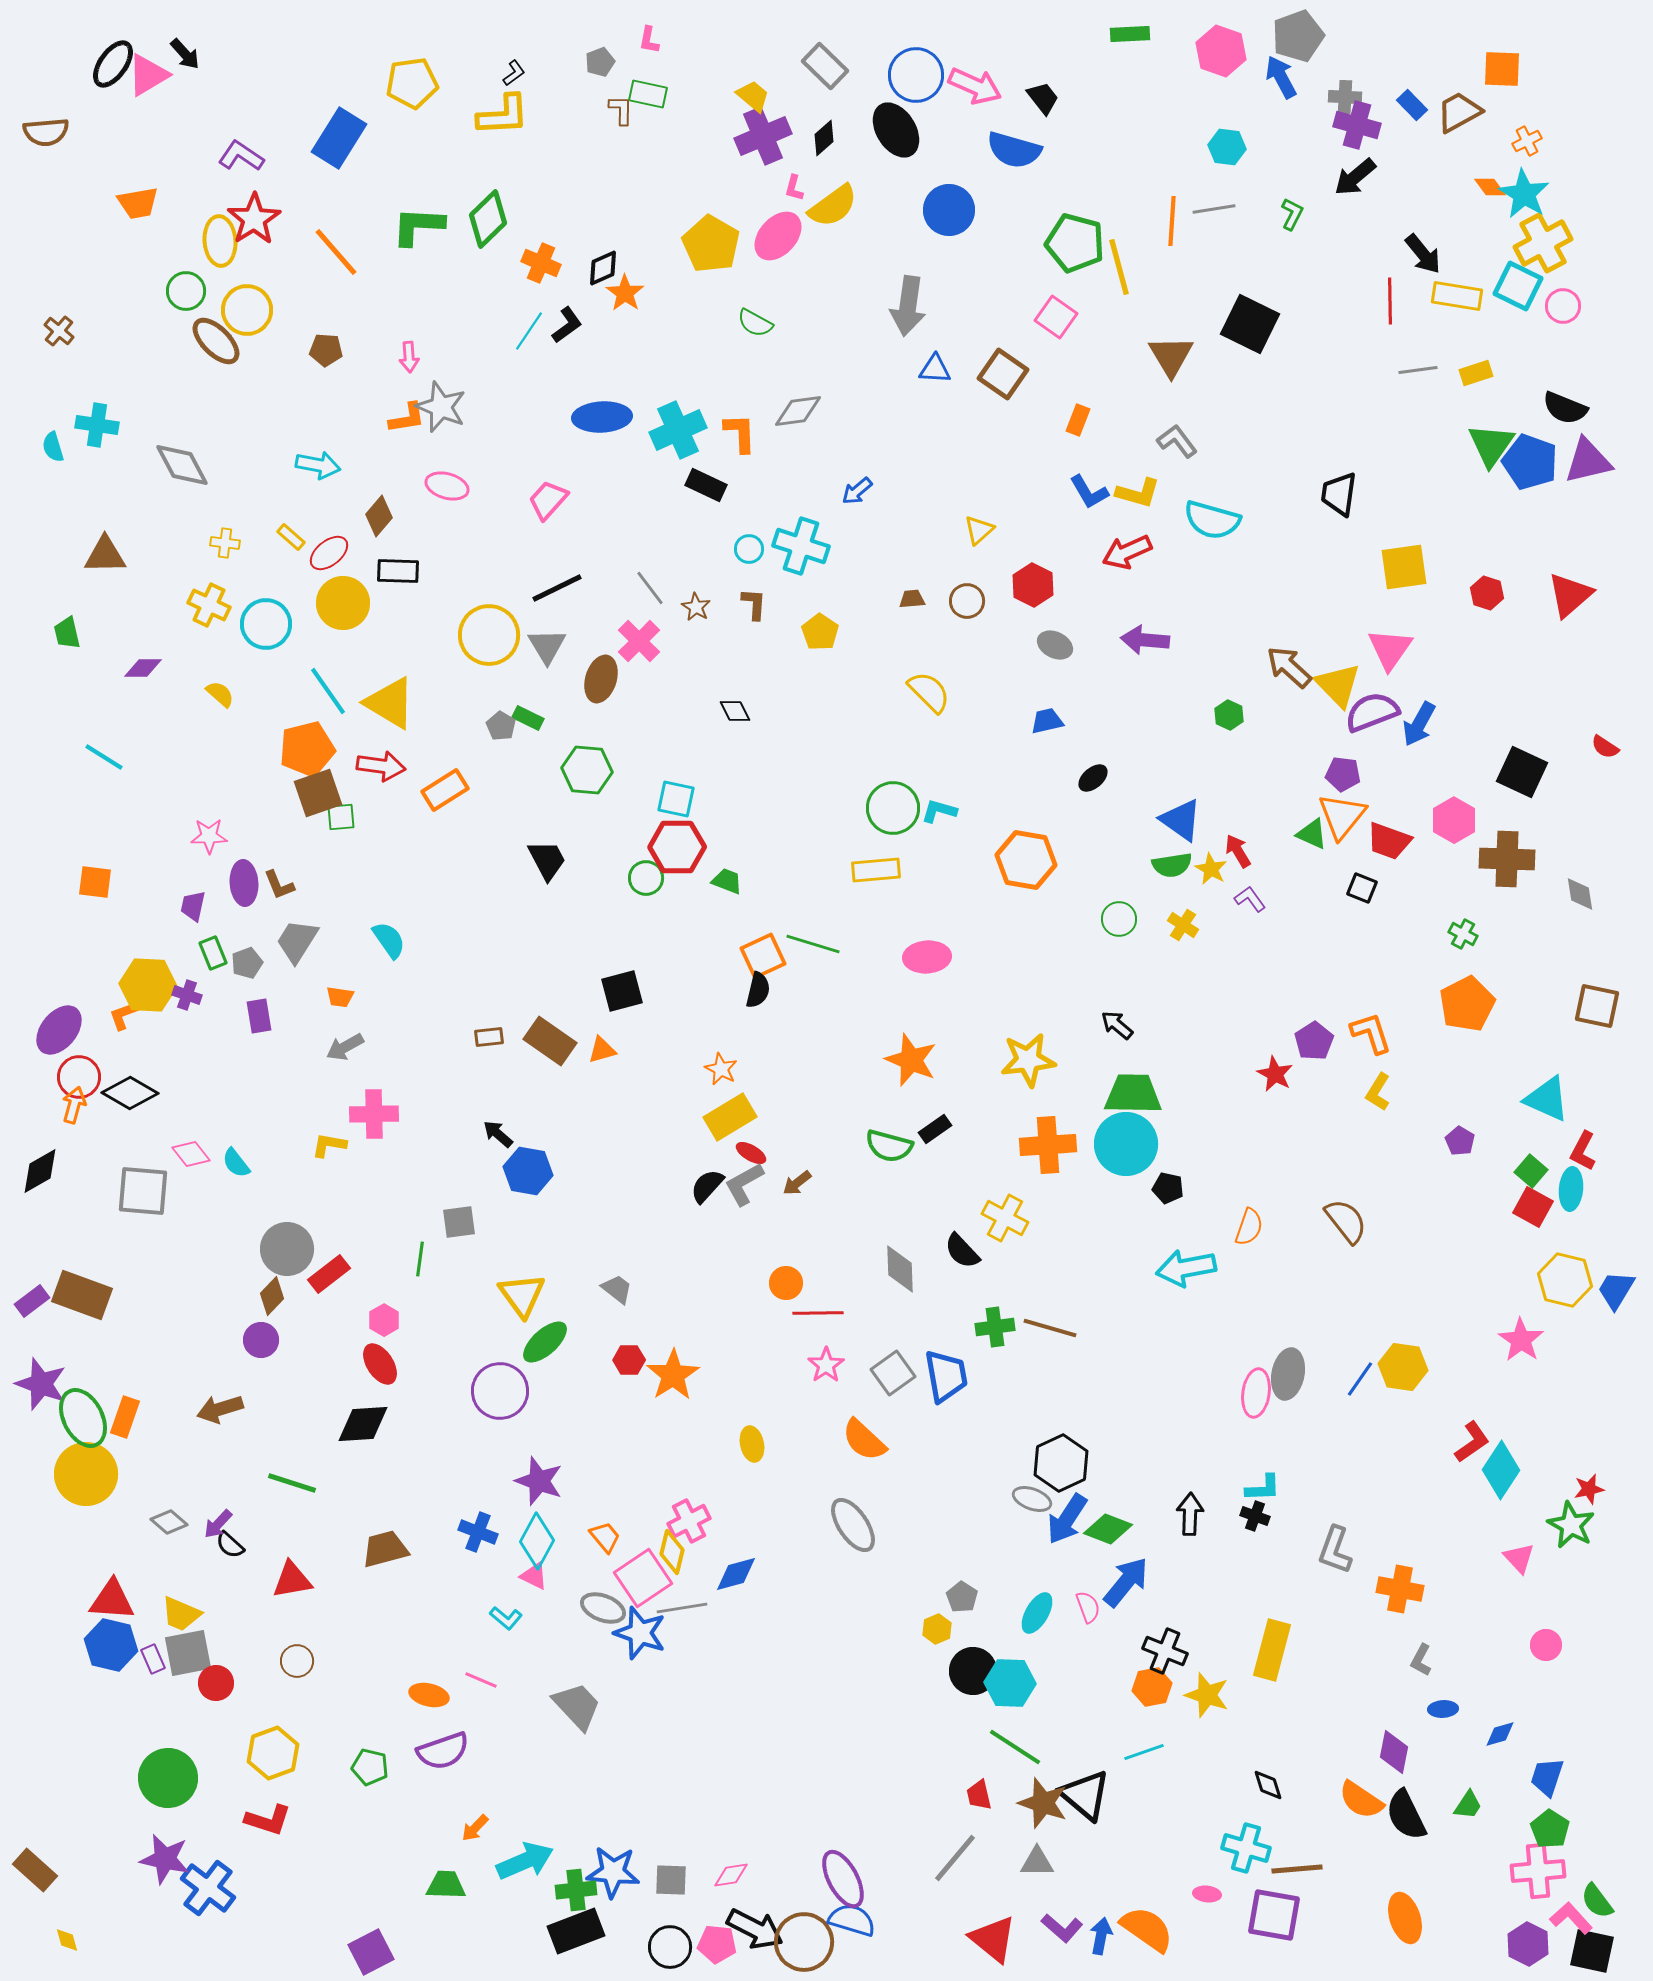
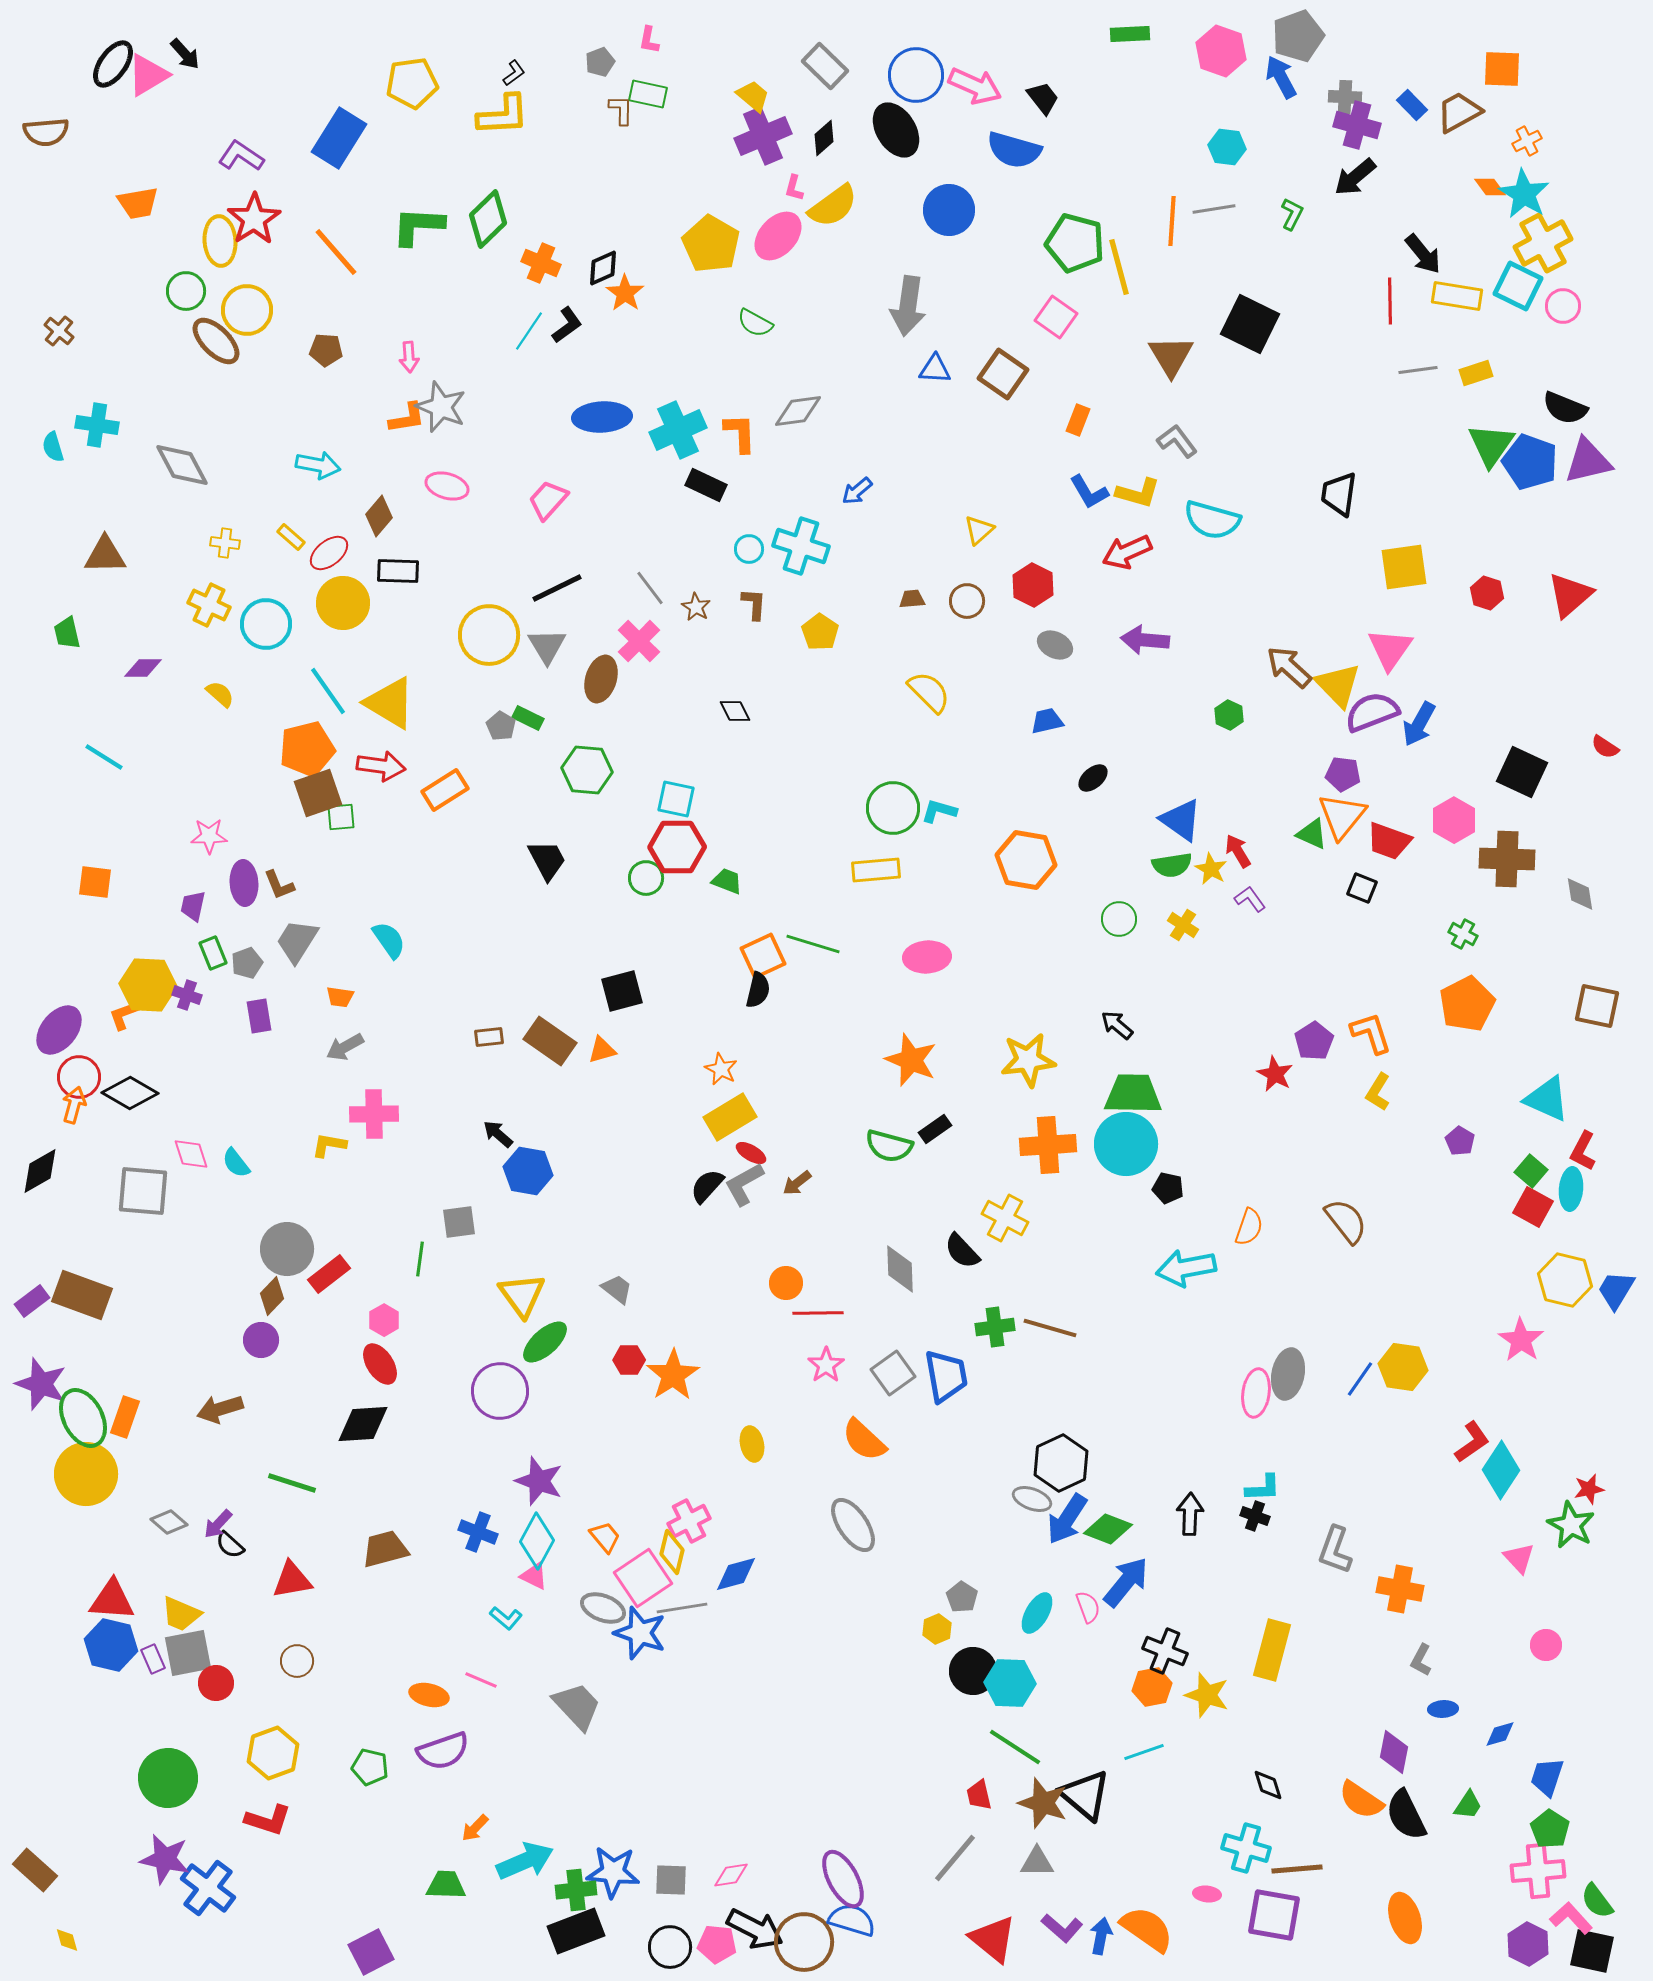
pink diamond at (191, 1154): rotated 21 degrees clockwise
